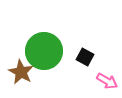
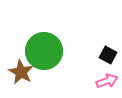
black square: moved 23 px right, 2 px up
pink arrow: rotated 50 degrees counterclockwise
